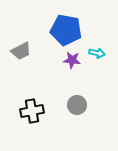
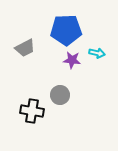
blue pentagon: rotated 12 degrees counterclockwise
gray trapezoid: moved 4 px right, 3 px up
gray circle: moved 17 px left, 10 px up
black cross: rotated 20 degrees clockwise
